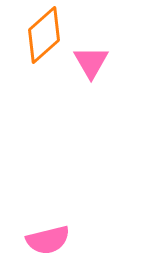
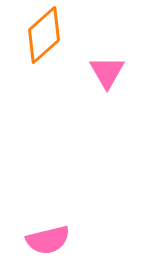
pink triangle: moved 16 px right, 10 px down
